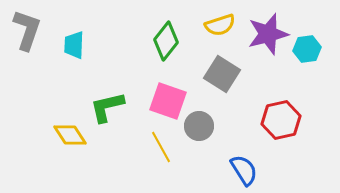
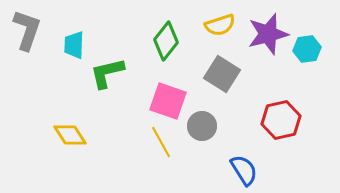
green L-shape: moved 34 px up
gray circle: moved 3 px right
yellow line: moved 5 px up
